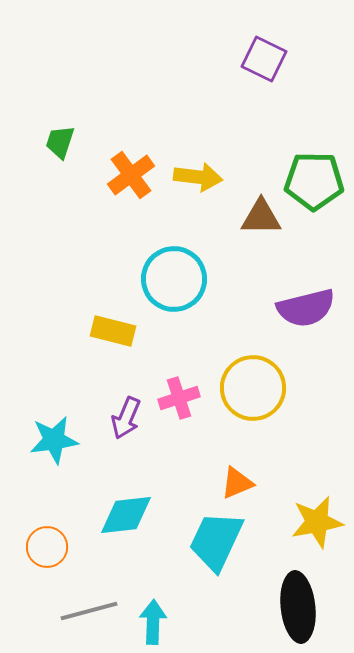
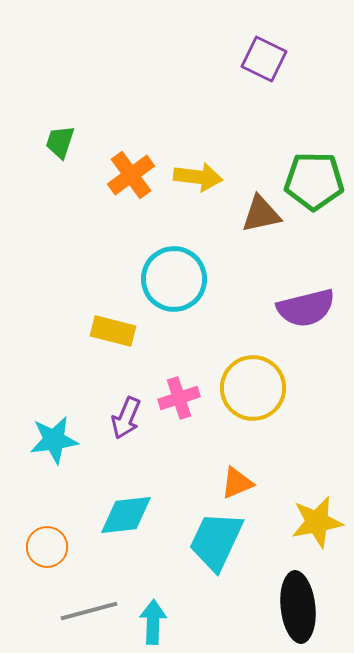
brown triangle: moved 3 px up; rotated 12 degrees counterclockwise
